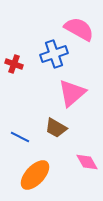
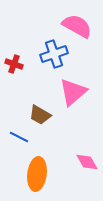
pink semicircle: moved 2 px left, 3 px up
pink triangle: moved 1 px right, 1 px up
brown trapezoid: moved 16 px left, 13 px up
blue line: moved 1 px left
orange ellipse: moved 2 px right, 1 px up; rotated 36 degrees counterclockwise
